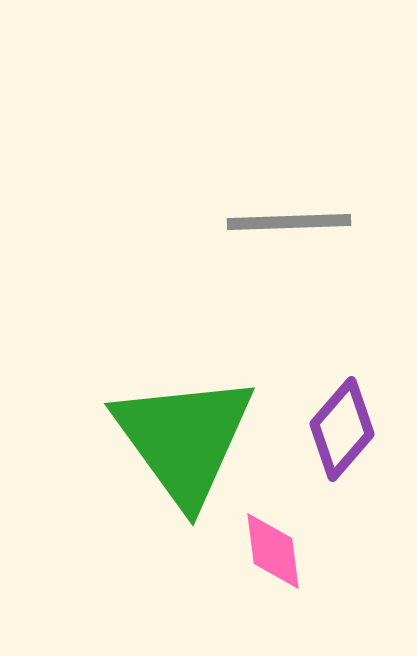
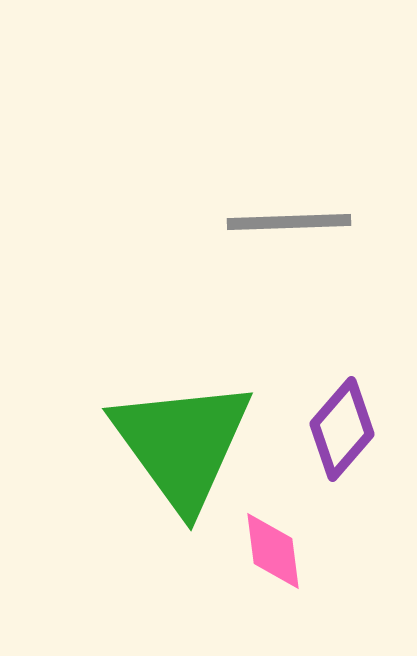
green triangle: moved 2 px left, 5 px down
